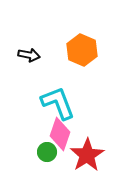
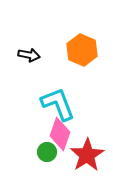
cyan L-shape: moved 1 px down
